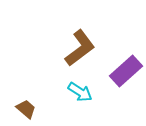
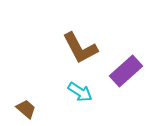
brown L-shape: rotated 99 degrees clockwise
